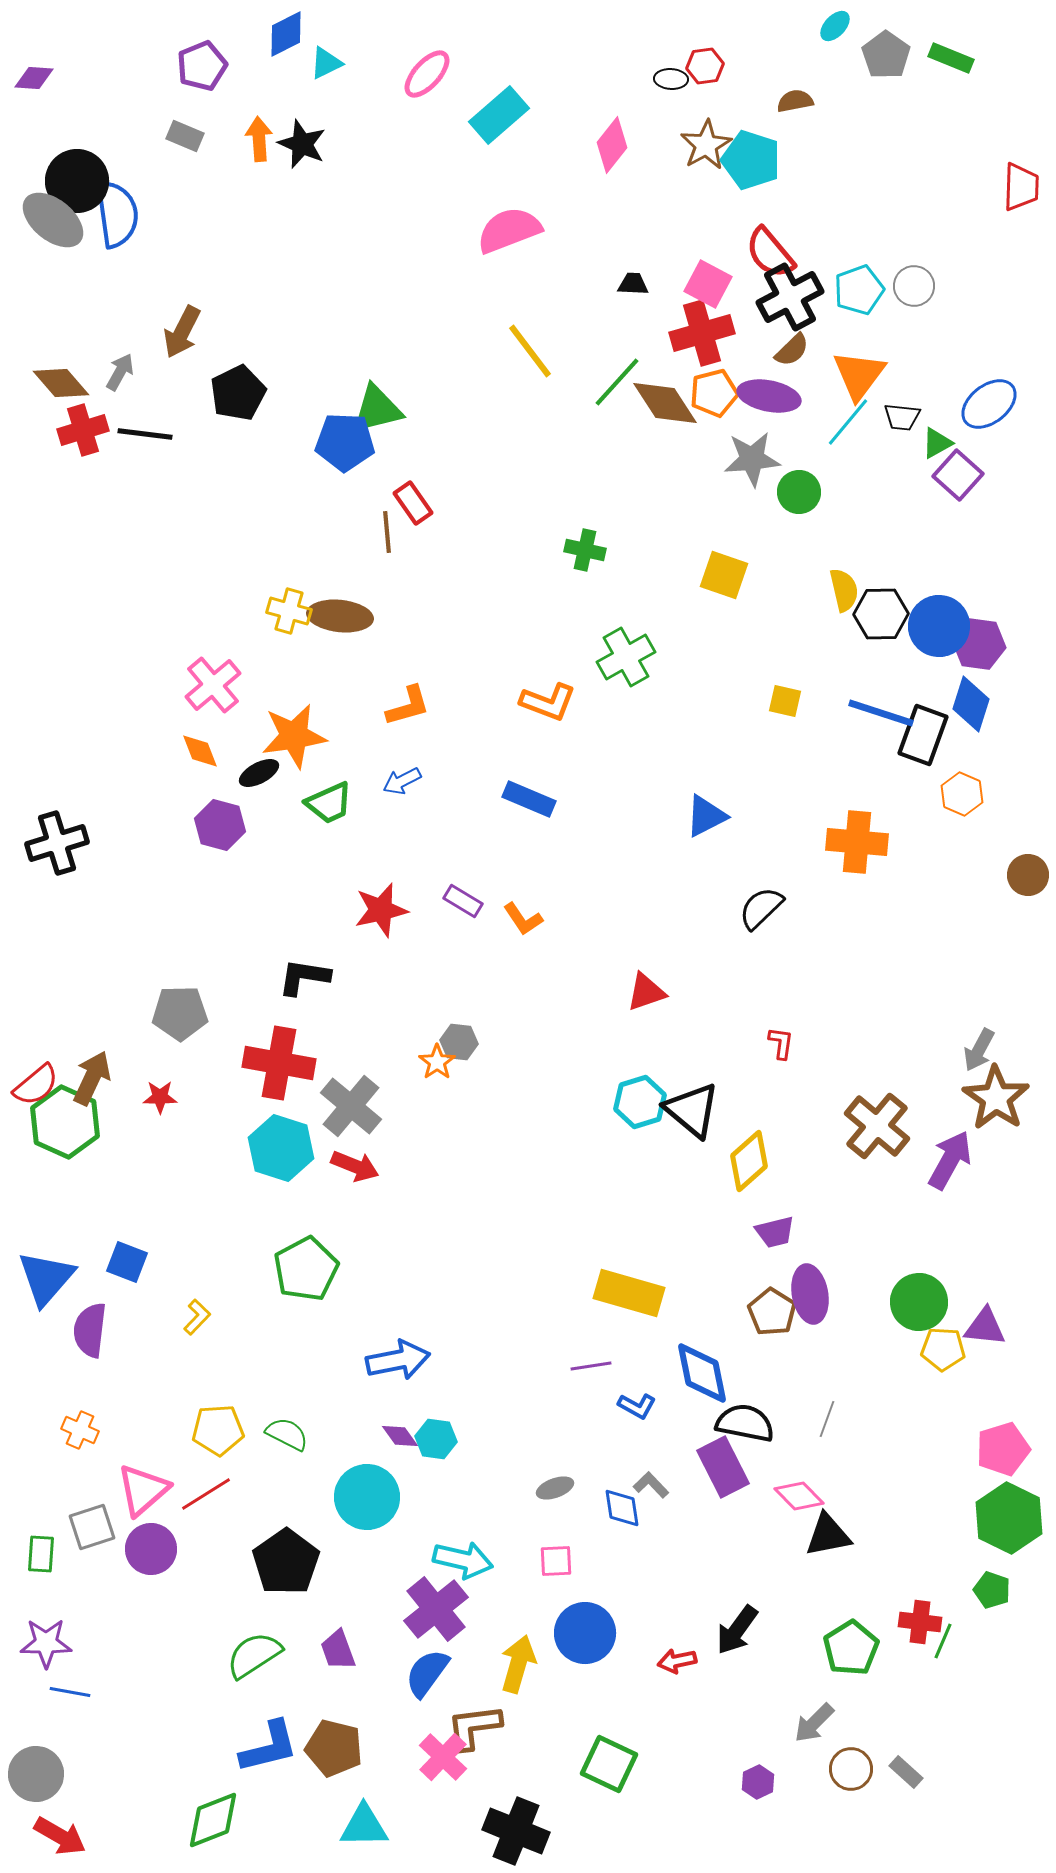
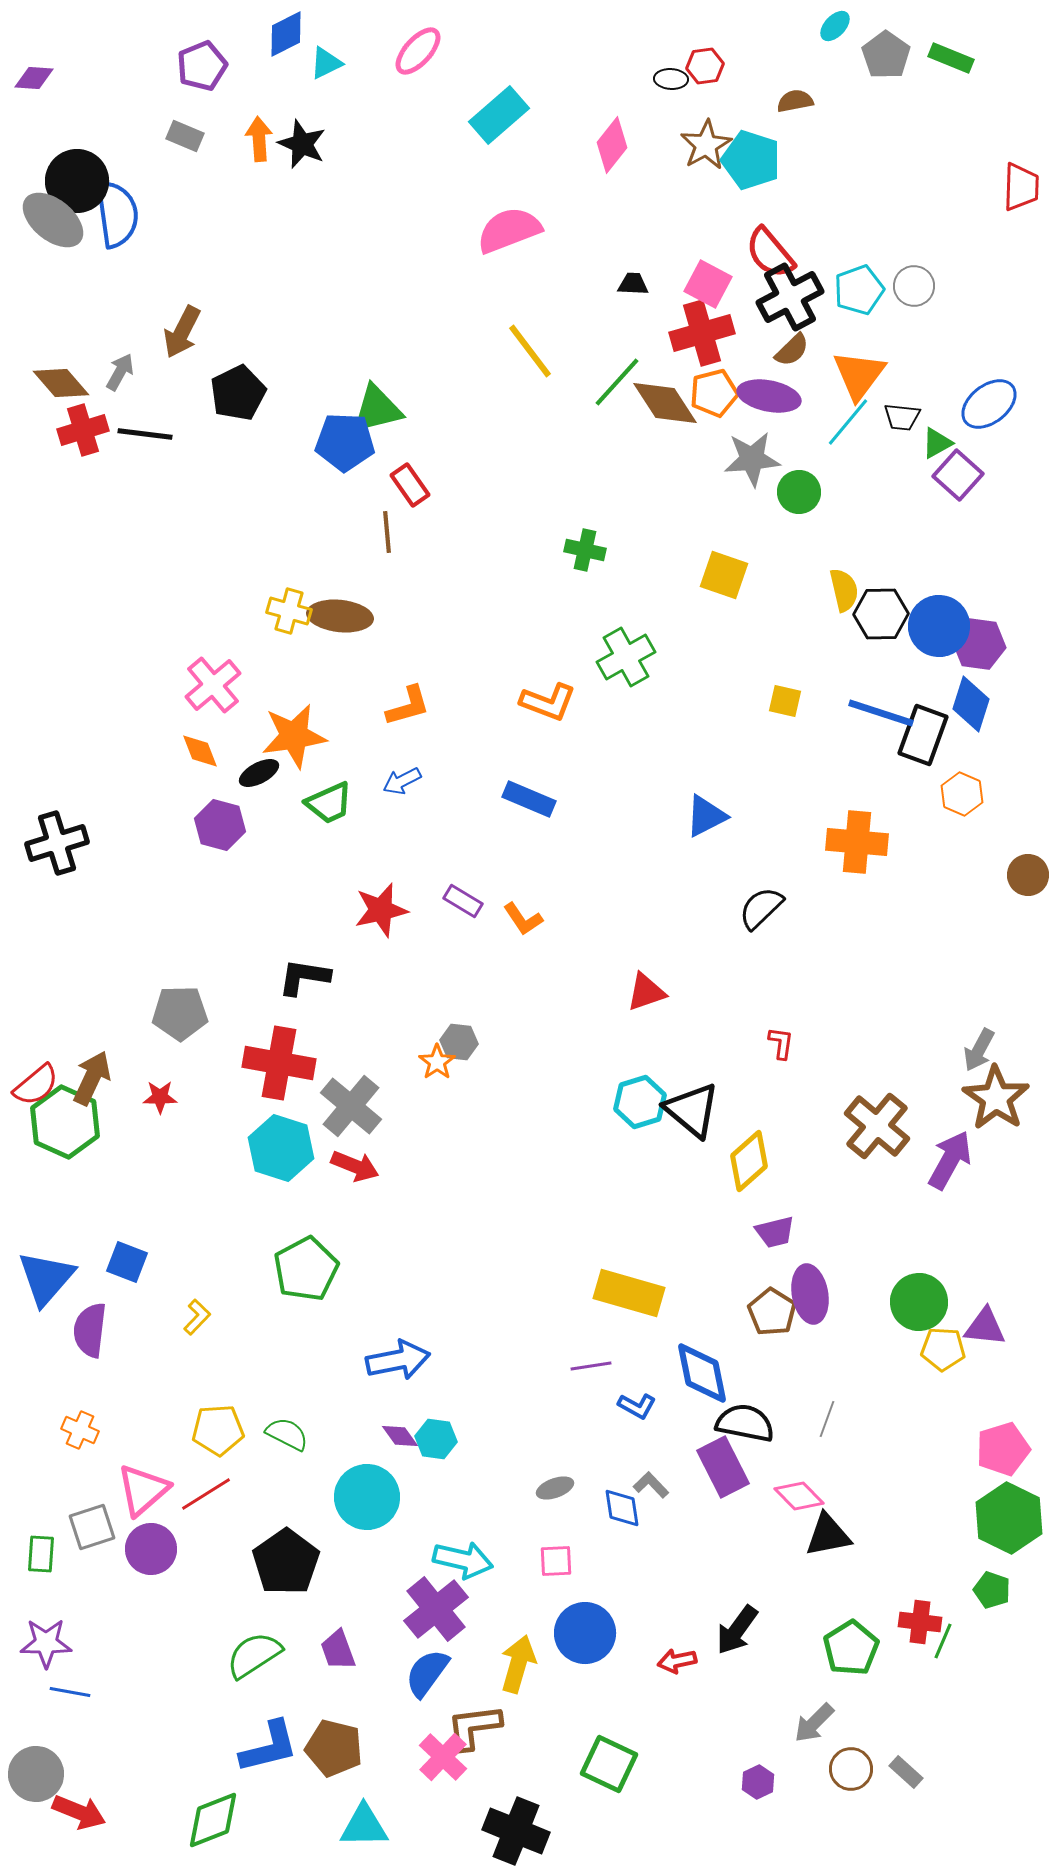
pink ellipse at (427, 74): moved 9 px left, 23 px up
red rectangle at (413, 503): moved 3 px left, 18 px up
red arrow at (60, 1836): moved 19 px right, 24 px up; rotated 8 degrees counterclockwise
